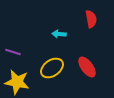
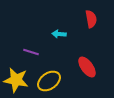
purple line: moved 18 px right
yellow ellipse: moved 3 px left, 13 px down
yellow star: moved 1 px left, 2 px up
